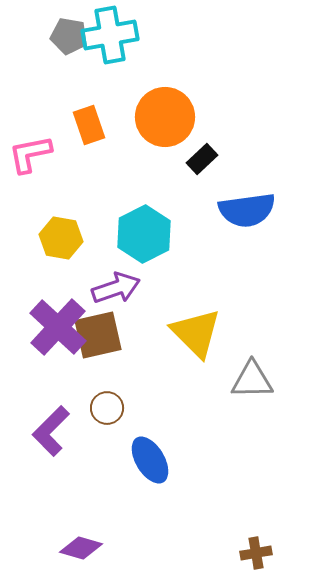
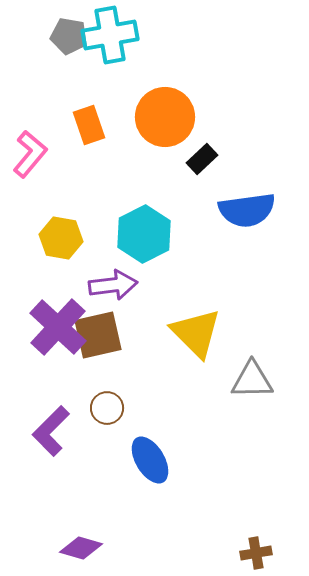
pink L-shape: rotated 141 degrees clockwise
purple arrow: moved 3 px left, 3 px up; rotated 12 degrees clockwise
